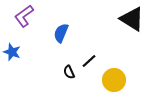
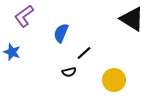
black line: moved 5 px left, 8 px up
black semicircle: rotated 80 degrees counterclockwise
